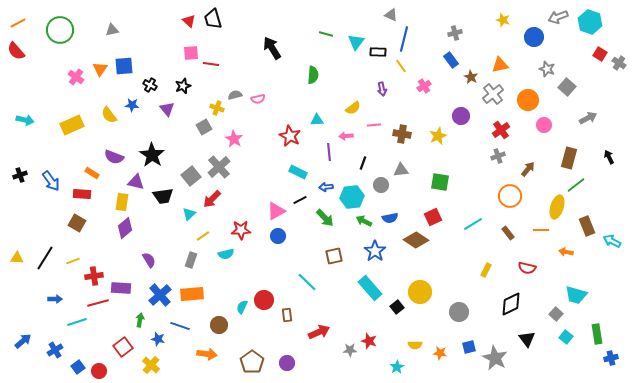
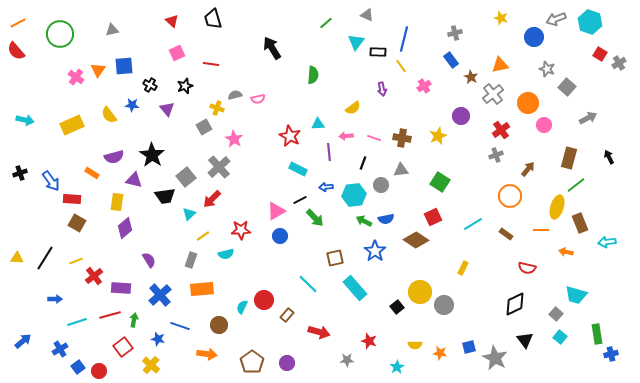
gray triangle at (391, 15): moved 24 px left
gray arrow at (558, 17): moved 2 px left, 2 px down
yellow star at (503, 20): moved 2 px left, 2 px up
red triangle at (189, 21): moved 17 px left
green circle at (60, 30): moved 4 px down
green line at (326, 34): moved 11 px up; rotated 56 degrees counterclockwise
pink square at (191, 53): moved 14 px left; rotated 21 degrees counterclockwise
gray cross at (619, 63): rotated 24 degrees clockwise
orange triangle at (100, 69): moved 2 px left, 1 px down
black star at (183, 86): moved 2 px right
orange circle at (528, 100): moved 3 px down
cyan triangle at (317, 120): moved 1 px right, 4 px down
pink line at (374, 125): moved 13 px down; rotated 24 degrees clockwise
brown cross at (402, 134): moved 4 px down
gray cross at (498, 156): moved 2 px left, 1 px up
purple semicircle at (114, 157): rotated 36 degrees counterclockwise
cyan rectangle at (298, 172): moved 3 px up
black cross at (20, 175): moved 2 px up
gray square at (191, 176): moved 5 px left, 1 px down
purple triangle at (136, 182): moved 2 px left, 2 px up
green square at (440, 182): rotated 24 degrees clockwise
red rectangle at (82, 194): moved 10 px left, 5 px down
black trapezoid at (163, 196): moved 2 px right
cyan hexagon at (352, 197): moved 2 px right, 2 px up
yellow rectangle at (122, 202): moved 5 px left
green arrow at (325, 218): moved 10 px left
blue semicircle at (390, 218): moved 4 px left, 1 px down
brown rectangle at (587, 226): moved 7 px left, 3 px up
brown rectangle at (508, 233): moved 2 px left, 1 px down; rotated 16 degrees counterclockwise
blue circle at (278, 236): moved 2 px right
cyan arrow at (612, 241): moved 5 px left, 1 px down; rotated 36 degrees counterclockwise
brown square at (334, 256): moved 1 px right, 2 px down
yellow line at (73, 261): moved 3 px right
yellow rectangle at (486, 270): moved 23 px left, 2 px up
red cross at (94, 276): rotated 30 degrees counterclockwise
cyan line at (307, 282): moved 1 px right, 2 px down
cyan rectangle at (370, 288): moved 15 px left
orange rectangle at (192, 294): moved 10 px right, 5 px up
red line at (98, 303): moved 12 px right, 12 px down
black diamond at (511, 304): moved 4 px right
gray circle at (459, 312): moved 15 px left, 7 px up
brown rectangle at (287, 315): rotated 48 degrees clockwise
green arrow at (140, 320): moved 6 px left
red arrow at (319, 332): rotated 40 degrees clockwise
cyan square at (566, 337): moved 6 px left
black triangle at (527, 339): moved 2 px left, 1 px down
blue cross at (55, 350): moved 5 px right, 1 px up
gray star at (350, 350): moved 3 px left, 10 px down
blue cross at (611, 358): moved 4 px up
